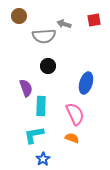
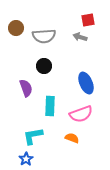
brown circle: moved 3 px left, 12 px down
red square: moved 6 px left
gray arrow: moved 16 px right, 13 px down
black circle: moved 4 px left
blue ellipse: rotated 40 degrees counterclockwise
cyan rectangle: moved 9 px right
pink semicircle: moved 6 px right; rotated 95 degrees clockwise
cyan L-shape: moved 1 px left, 1 px down
blue star: moved 17 px left
